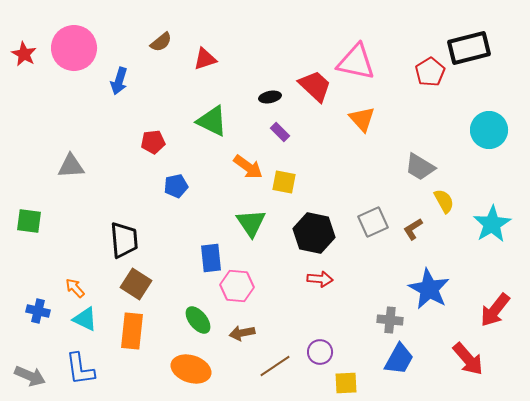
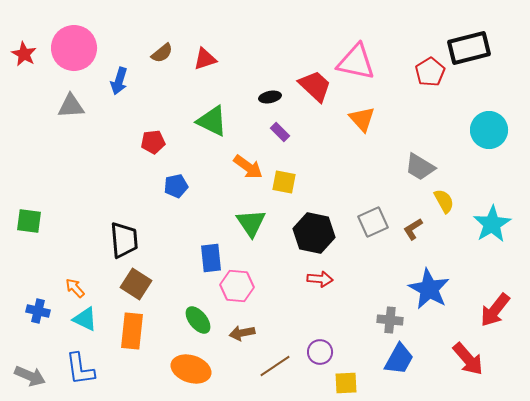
brown semicircle at (161, 42): moved 1 px right, 11 px down
gray triangle at (71, 166): moved 60 px up
